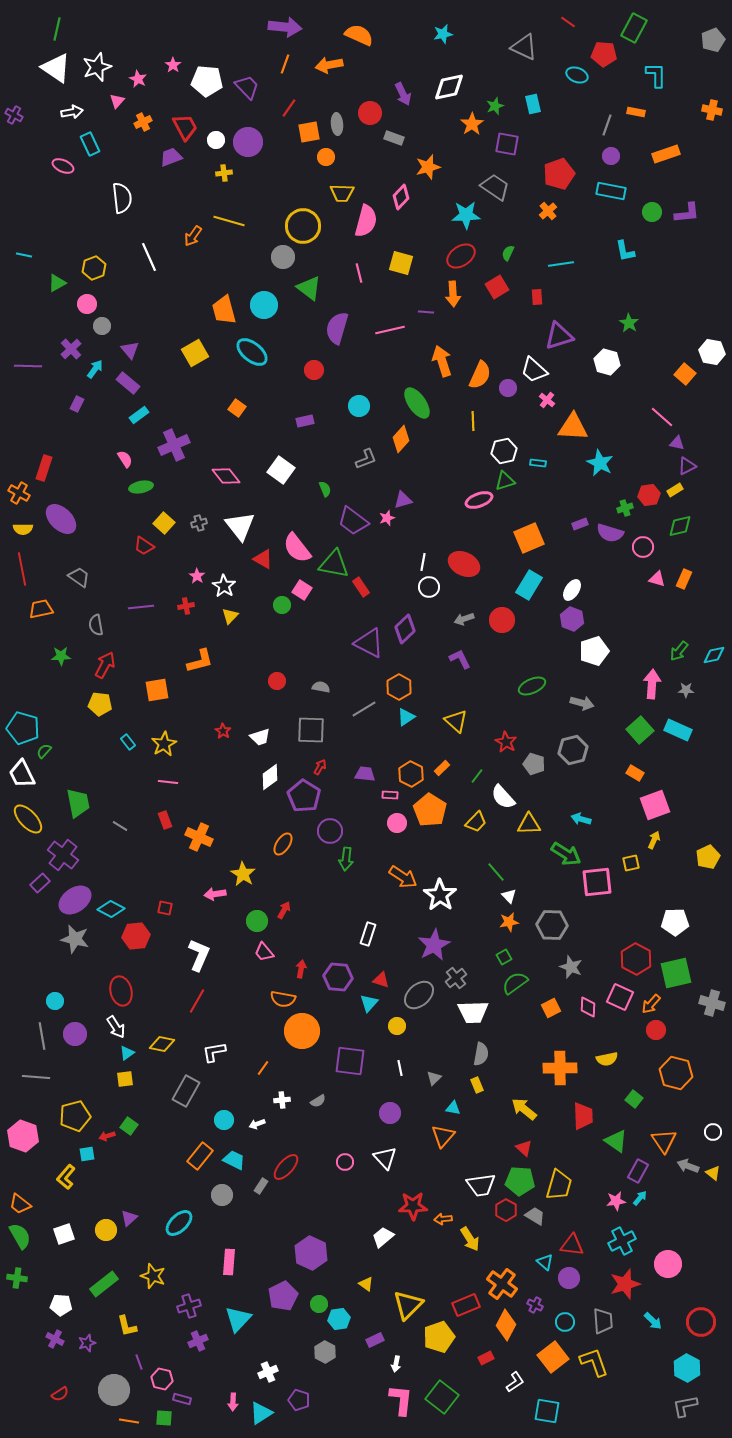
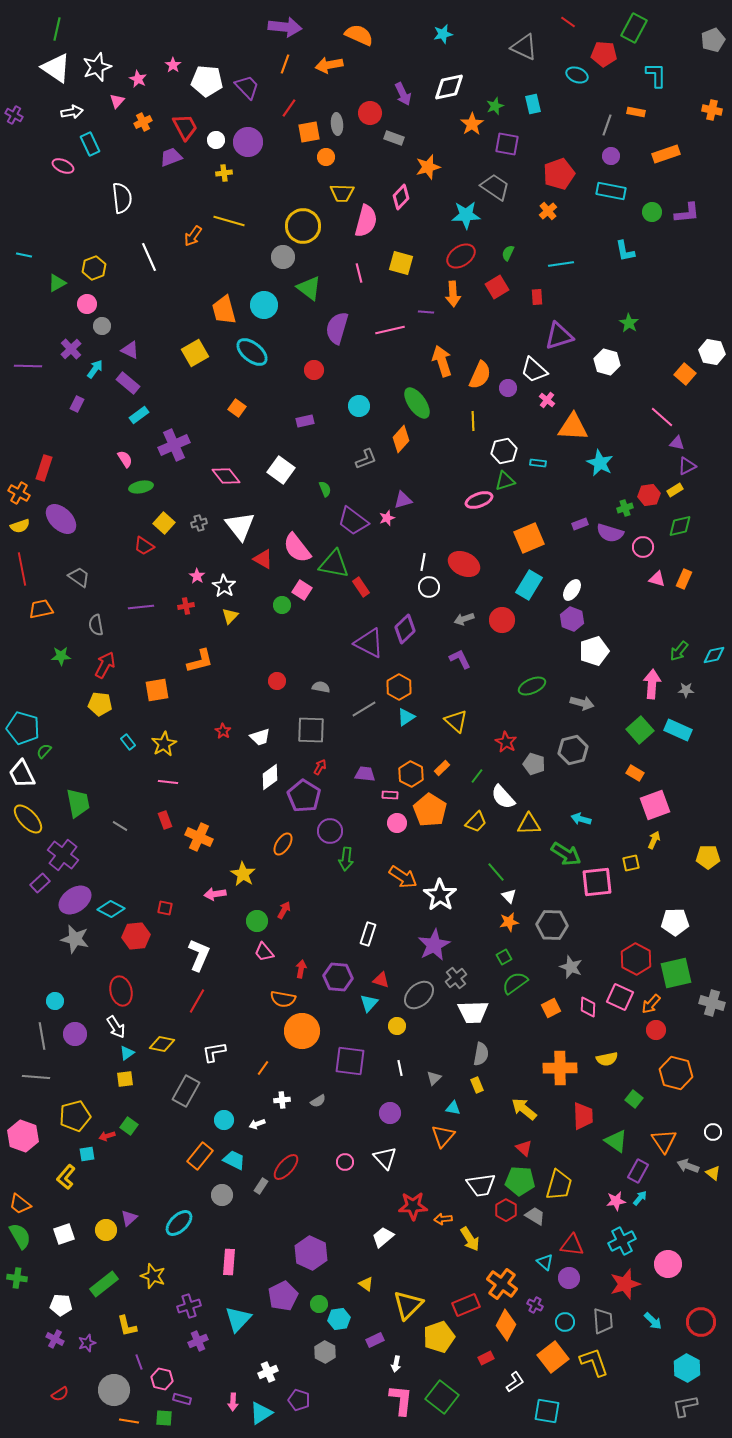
purple triangle at (130, 350): rotated 24 degrees counterclockwise
yellow semicircle at (23, 529): moved 3 px left, 3 px up; rotated 18 degrees counterclockwise
yellow pentagon at (708, 857): rotated 25 degrees clockwise
